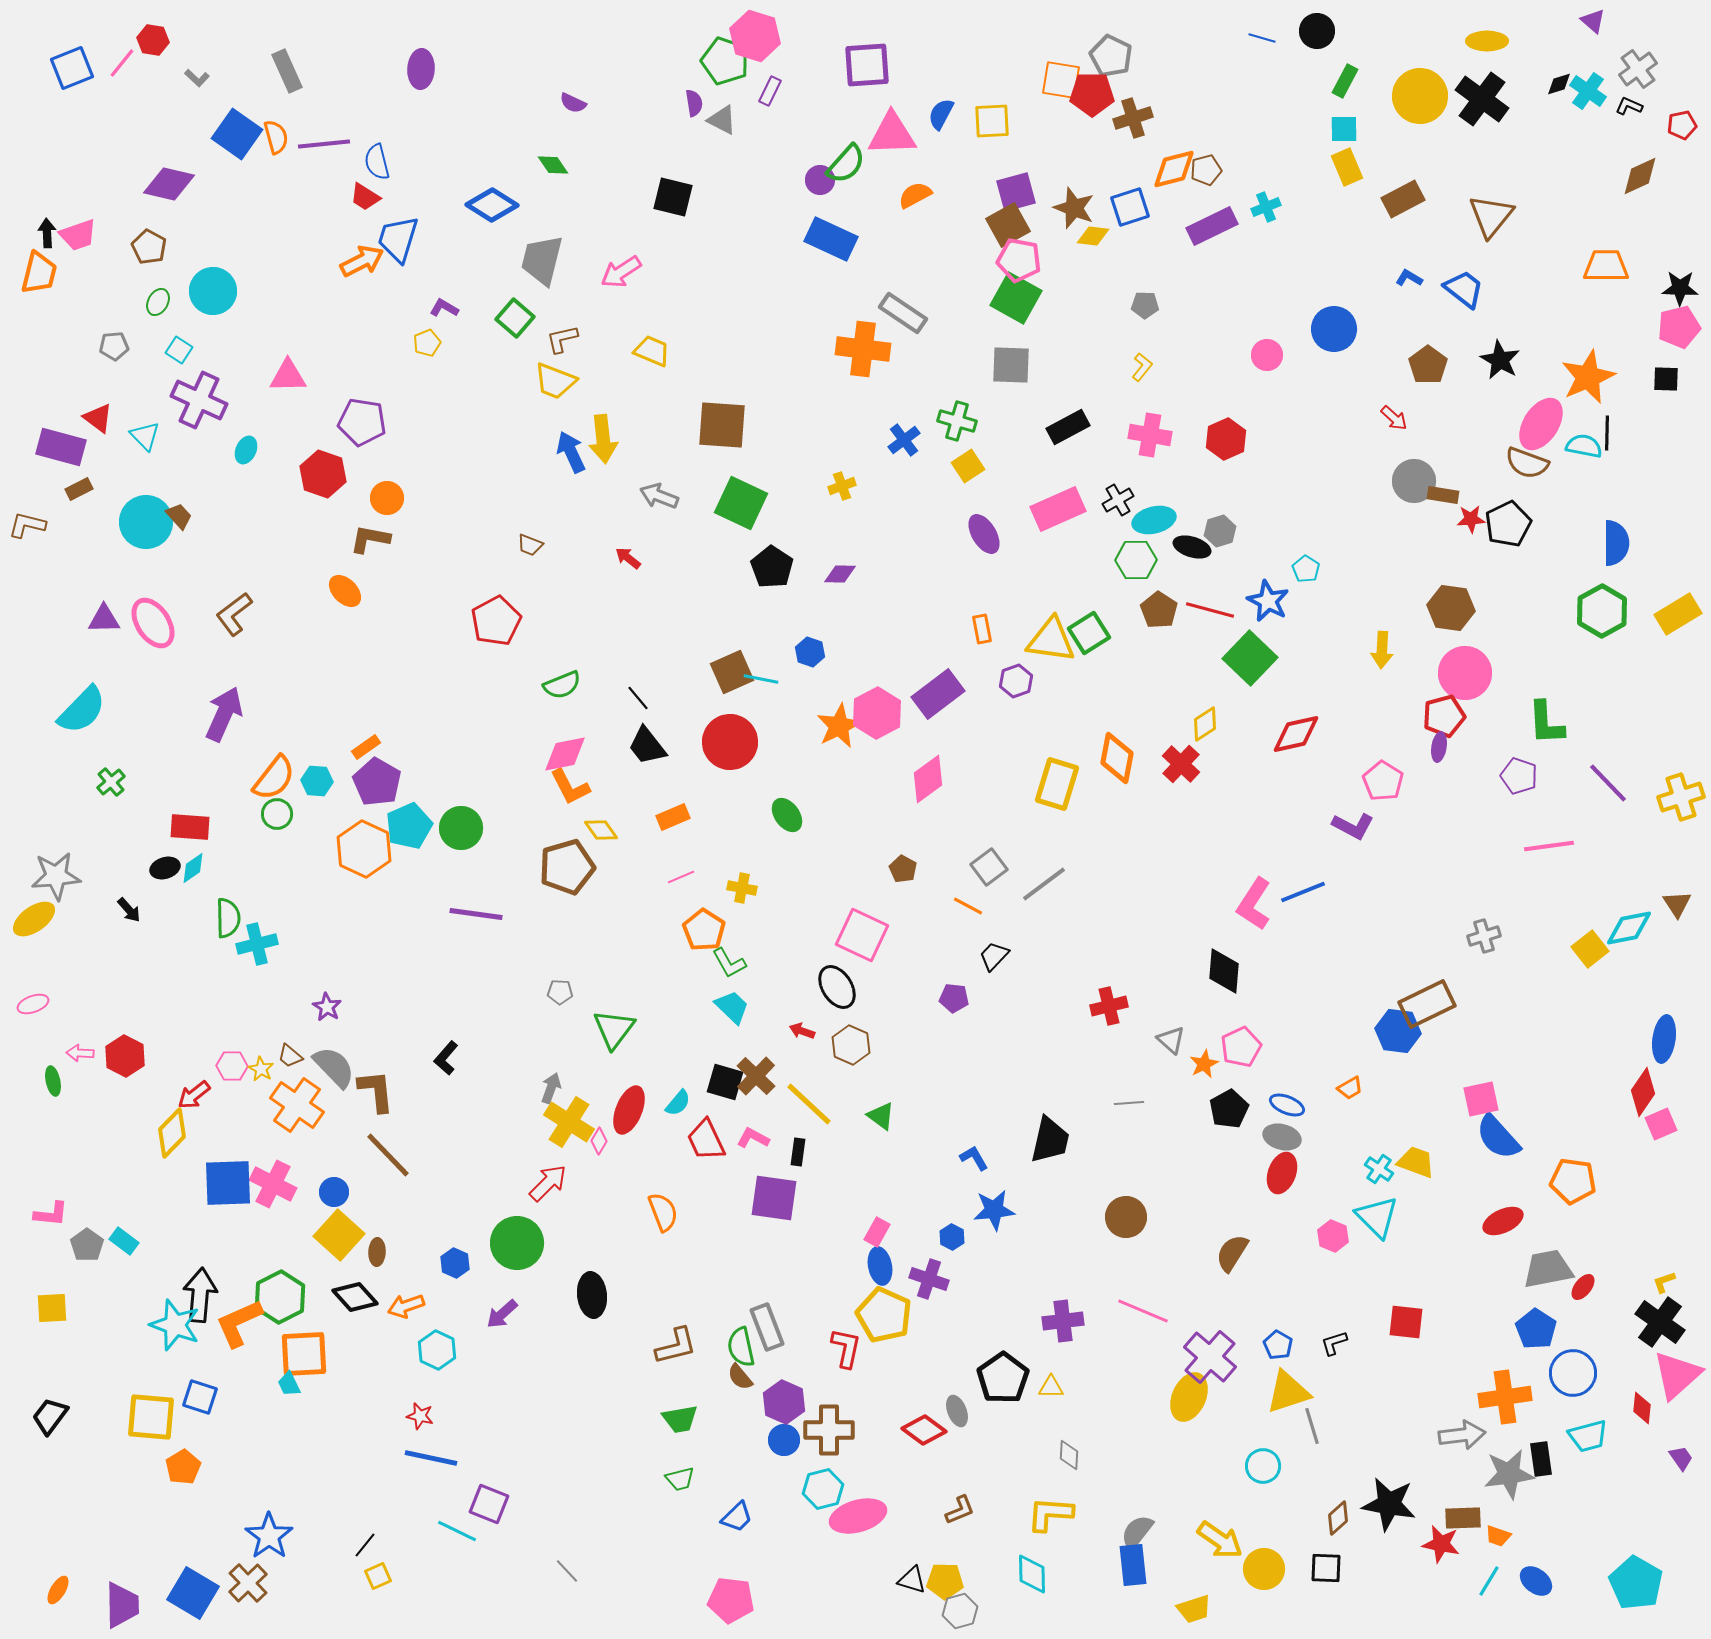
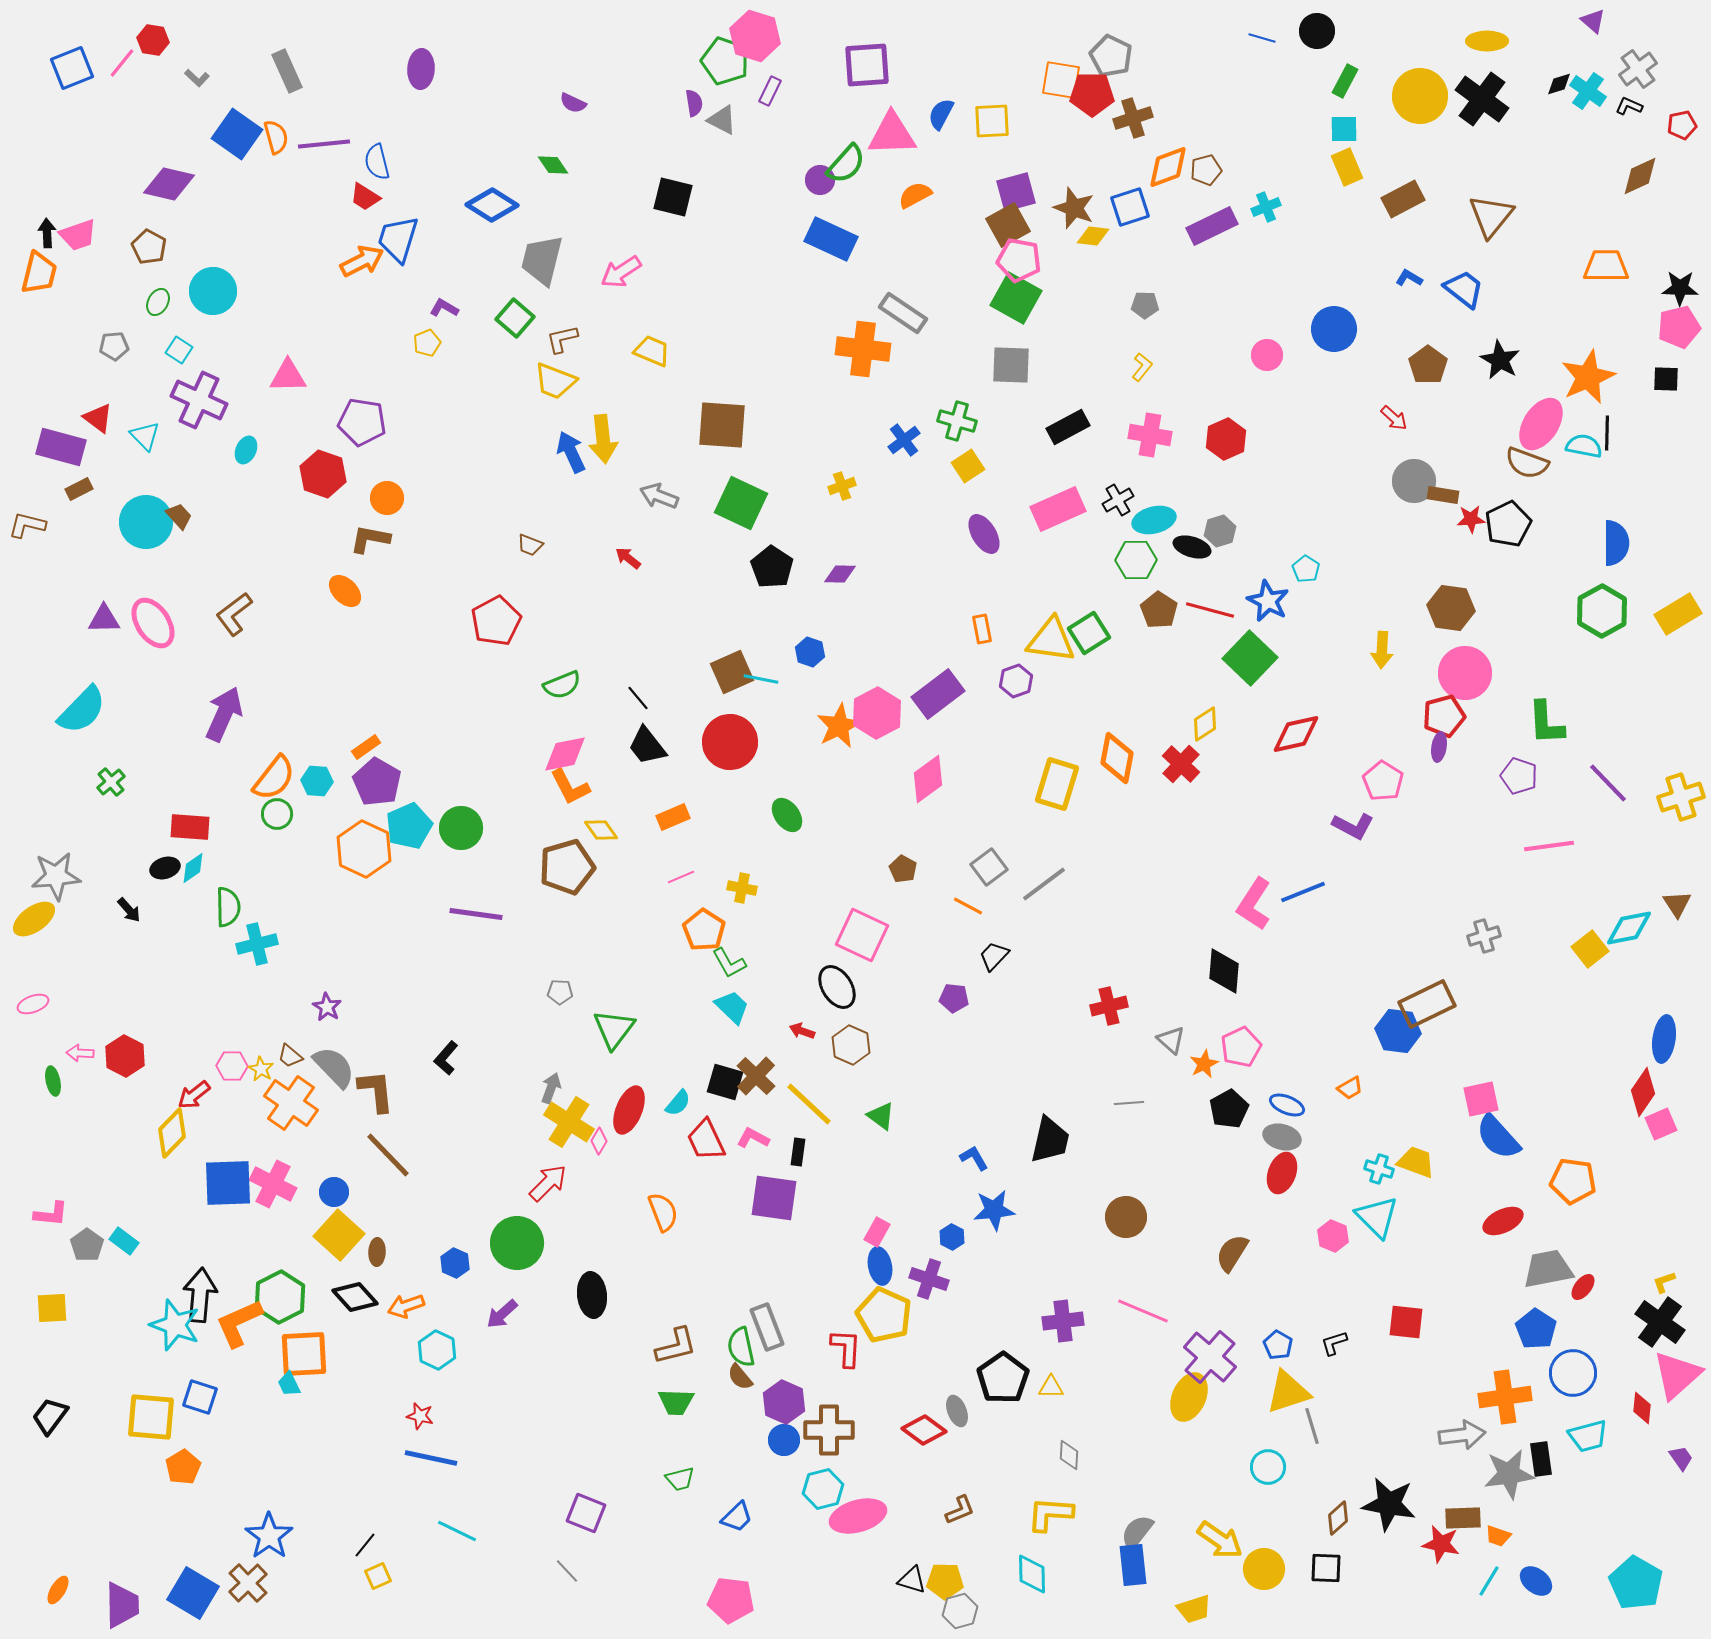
orange diamond at (1174, 169): moved 6 px left, 2 px up; rotated 6 degrees counterclockwise
green semicircle at (228, 918): moved 11 px up
orange cross at (297, 1105): moved 6 px left, 2 px up
cyan cross at (1379, 1169): rotated 16 degrees counterclockwise
red L-shape at (846, 1348): rotated 9 degrees counterclockwise
green trapezoid at (680, 1419): moved 4 px left, 17 px up; rotated 12 degrees clockwise
cyan circle at (1263, 1466): moved 5 px right, 1 px down
purple square at (489, 1504): moved 97 px right, 9 px down
